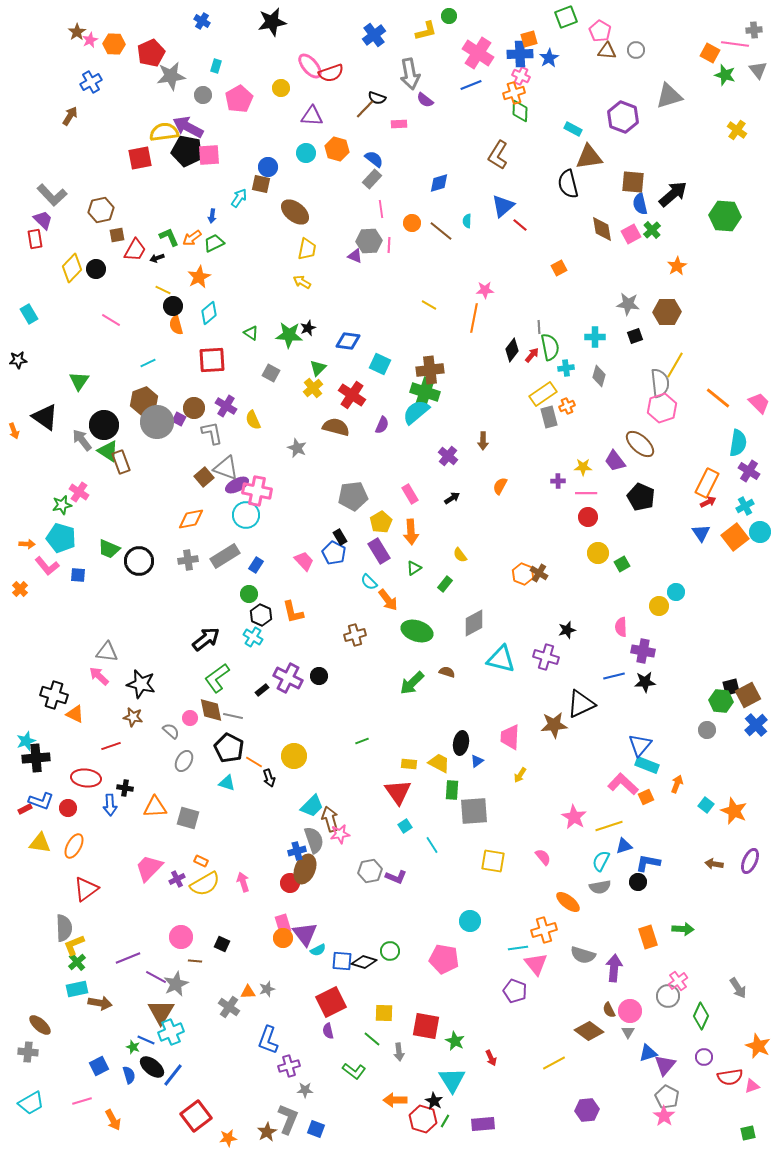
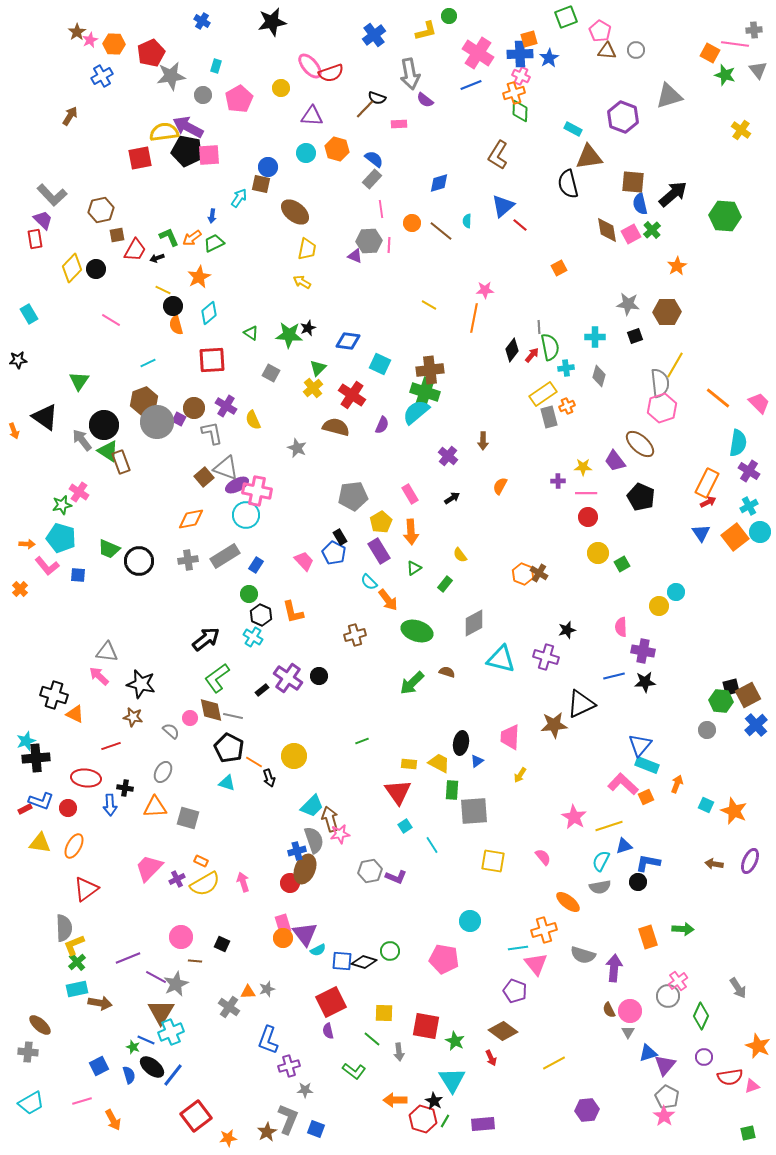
blue cross at (91, 82): moved 11 px right, 6 px up
yellow cross at (737, 130): moved 4 px right
brown diamond at (602, 229): moved 5 px right, 1 px down
cyan cross at (745, 506): moved 4 px right
purple cross at (288, 678): rotated 8 degrees clockwise
gray ellipse at (184, 761): moved 21 px left, 11 px down
cyan square at (706, 805): rotated 14 degrees counterclockwise
brown diamond at (589, 1031): moved 86 px left
